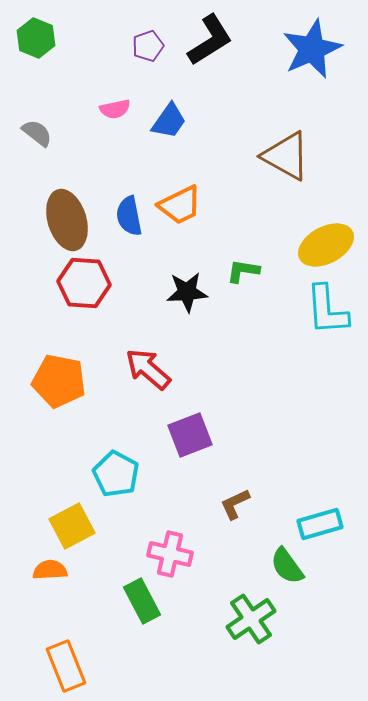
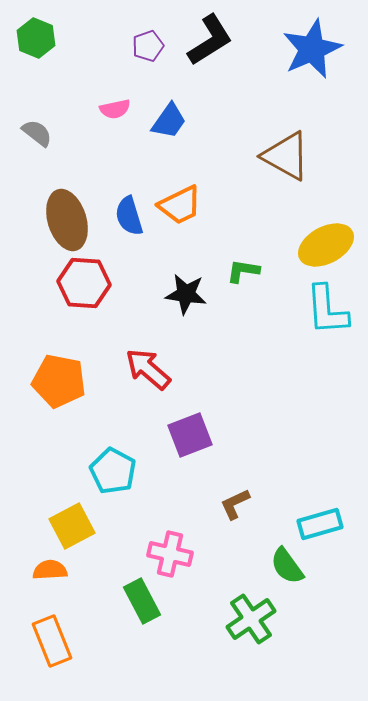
blue semicircle: rotated 6 degrees counterclockwise
black star: moved 1 px left, 2 px down; rotated 12 degrees clockwise
cyan pentagon: moved 3 px left, 3 px up
orange rectangle: moved 14 px left, 25 px up
